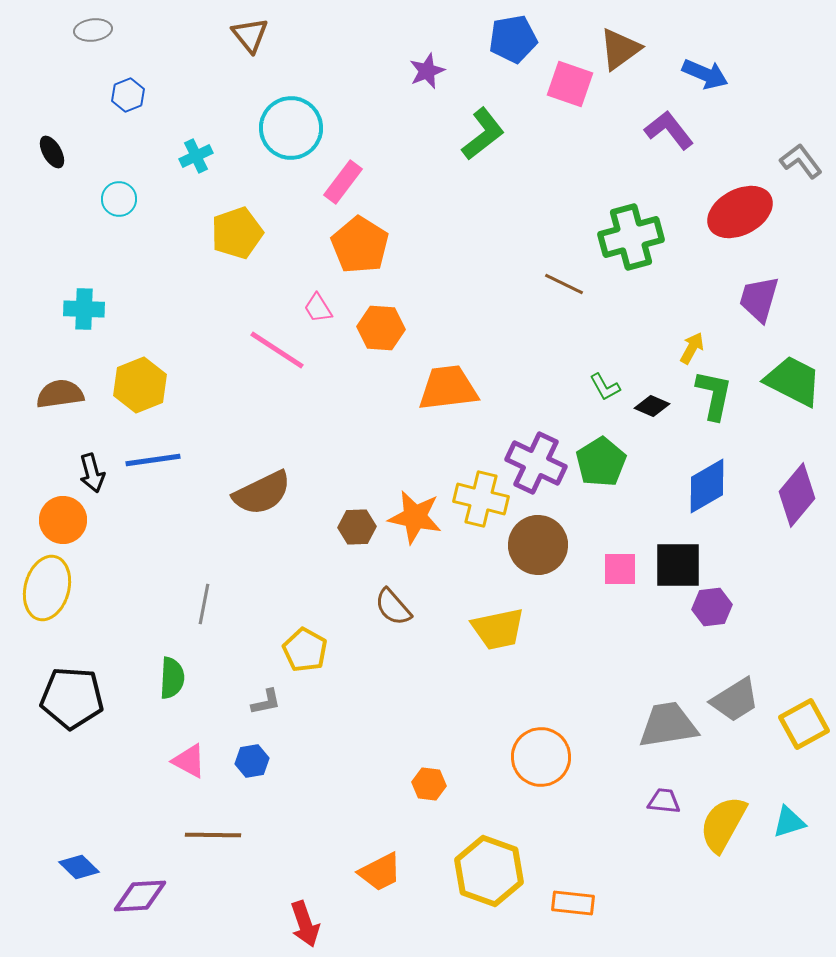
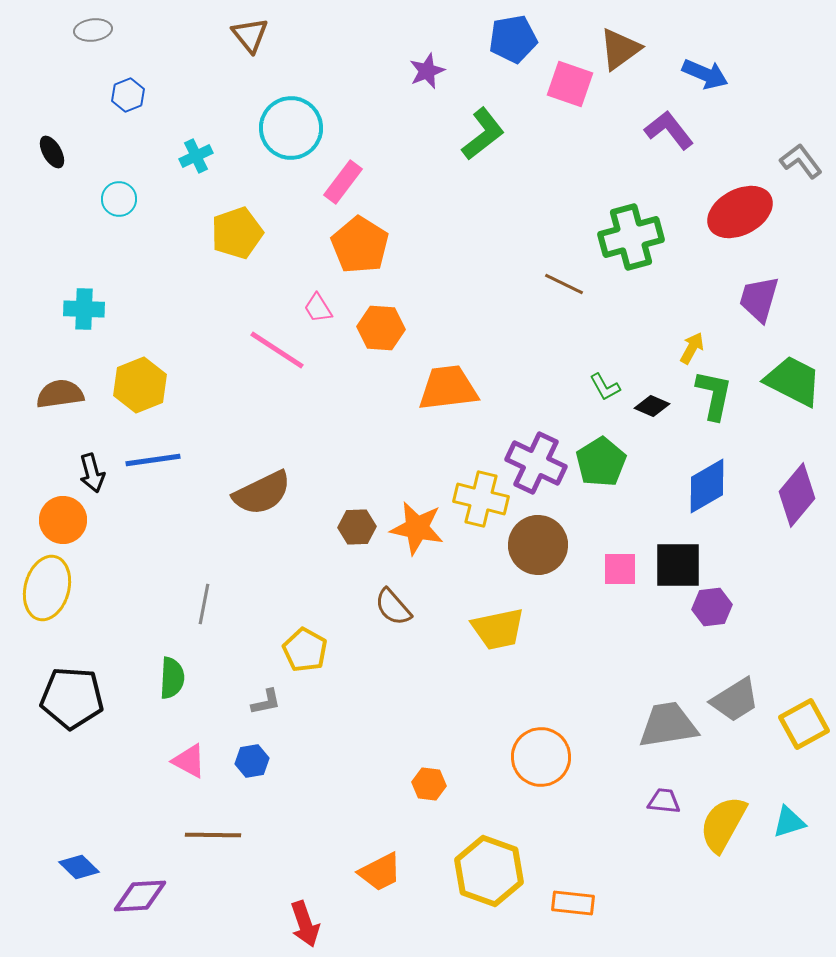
orange star at (415, 517): moved 2 px right, 11 px down
